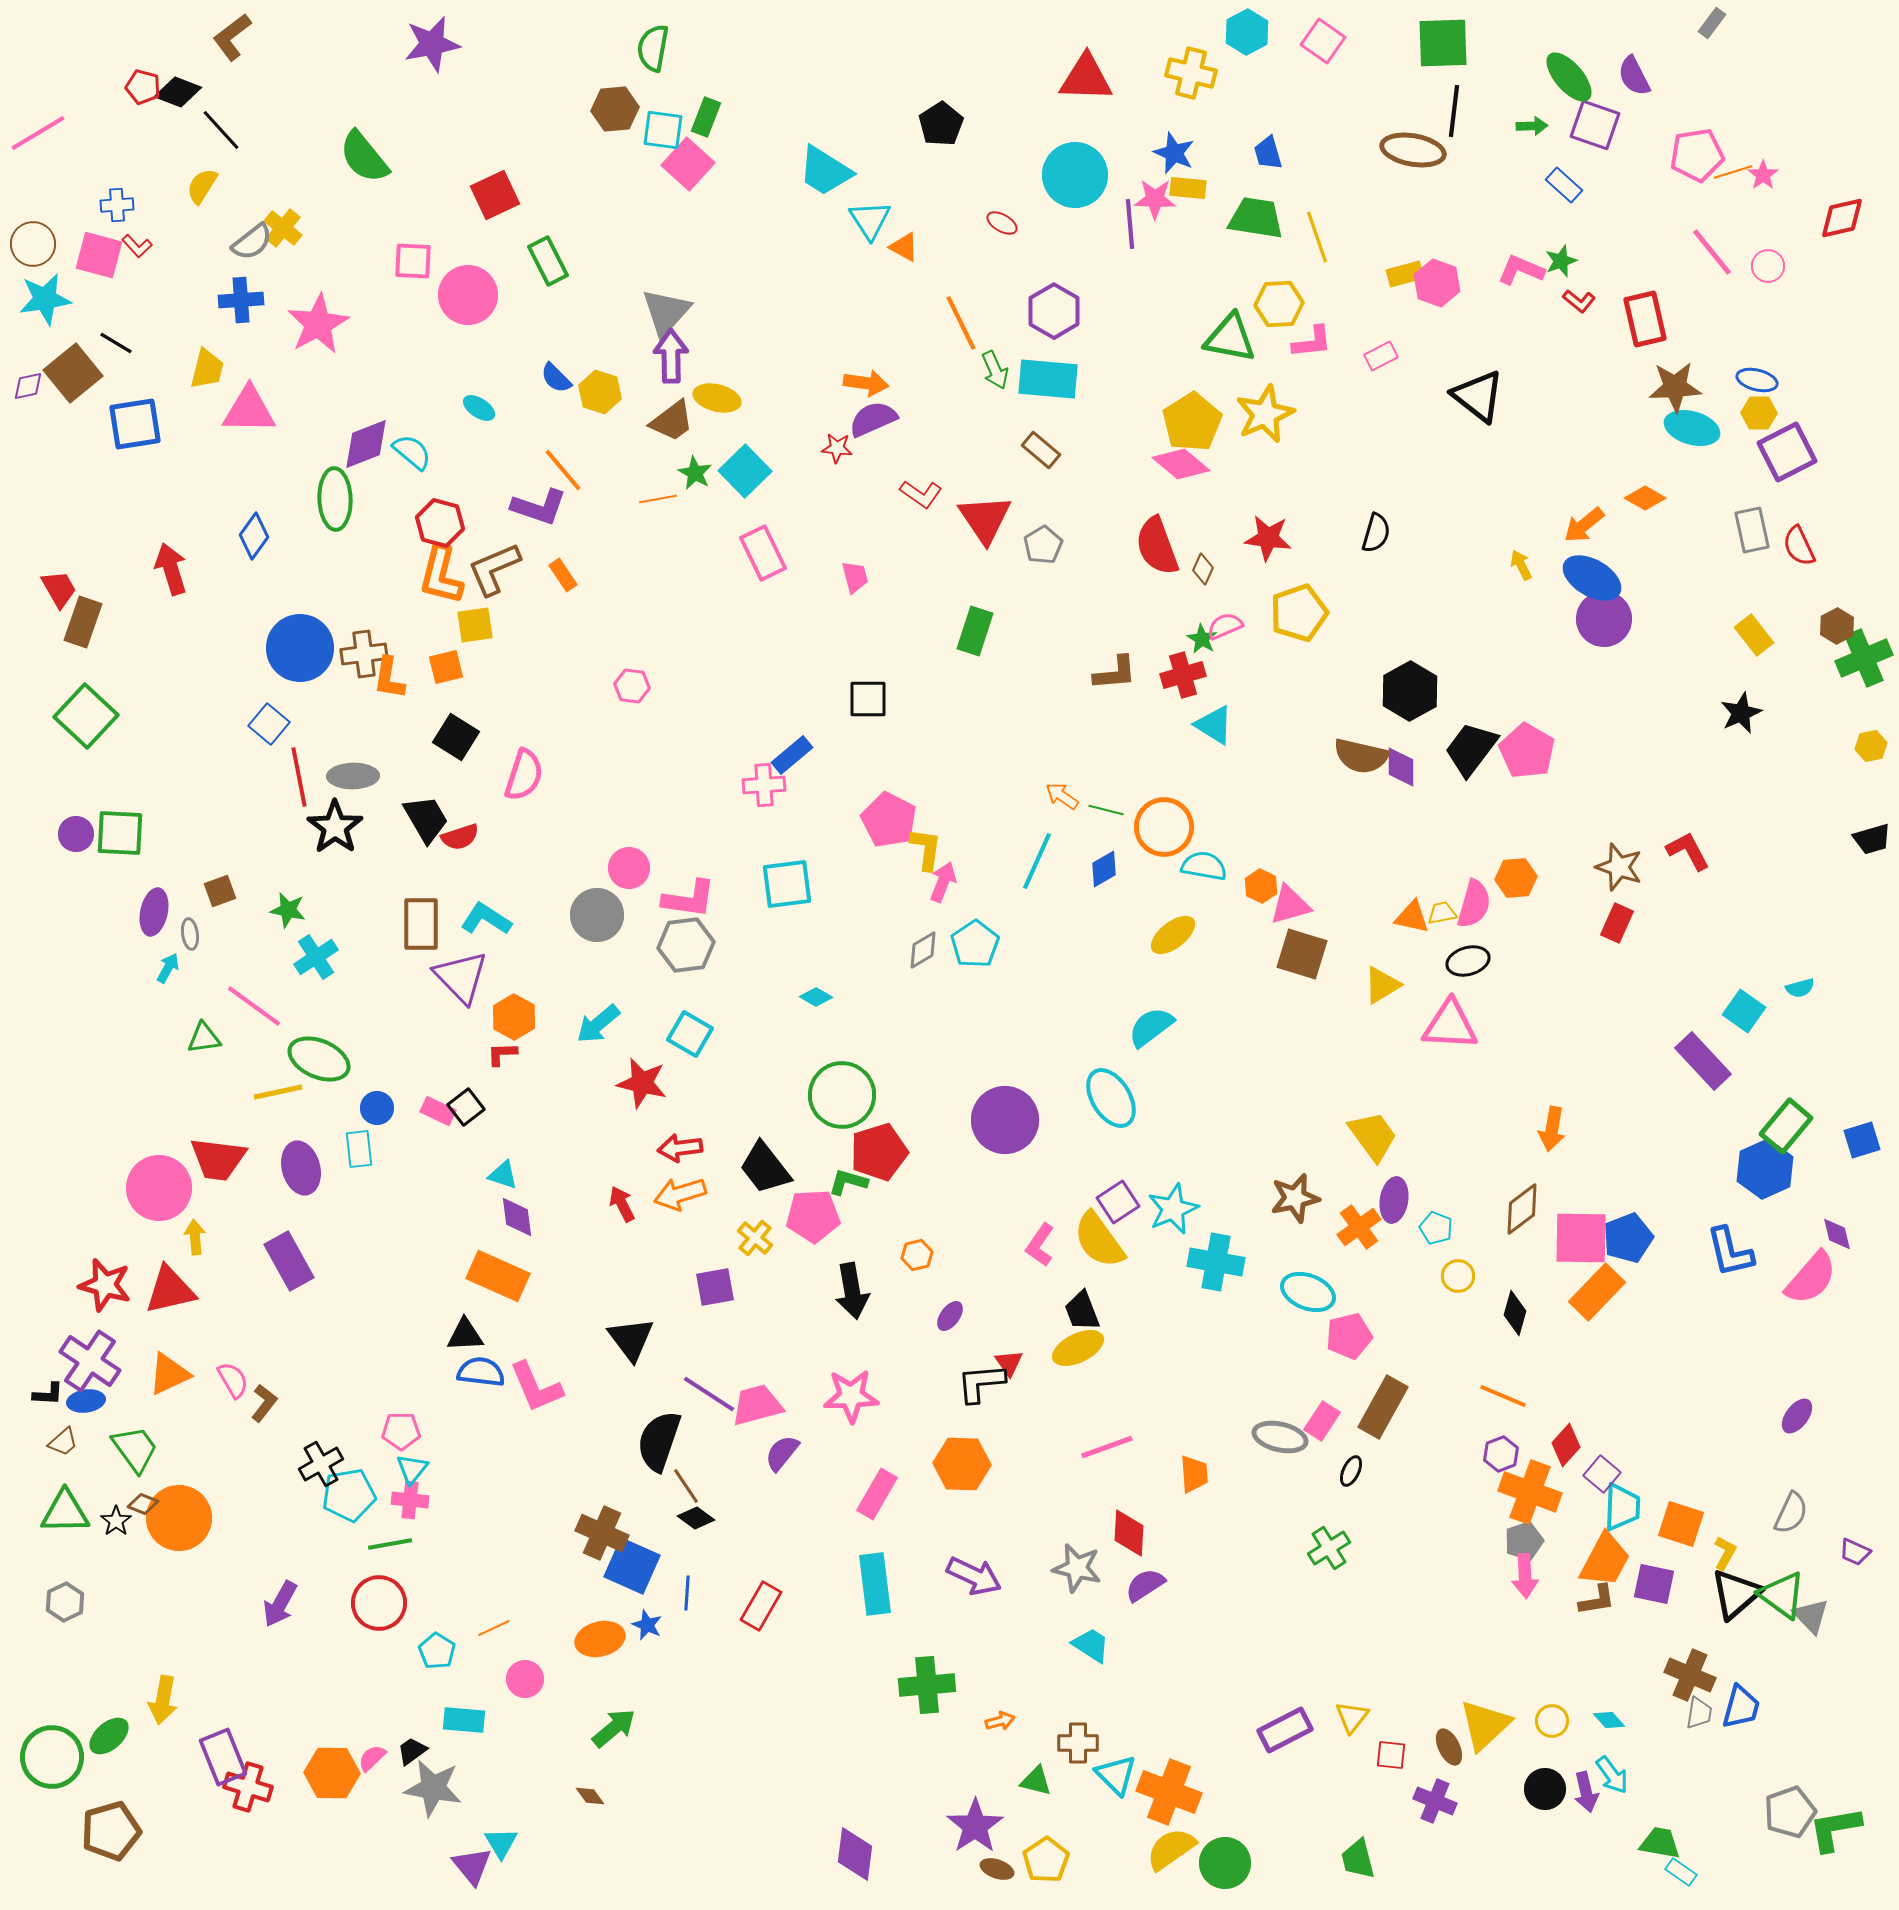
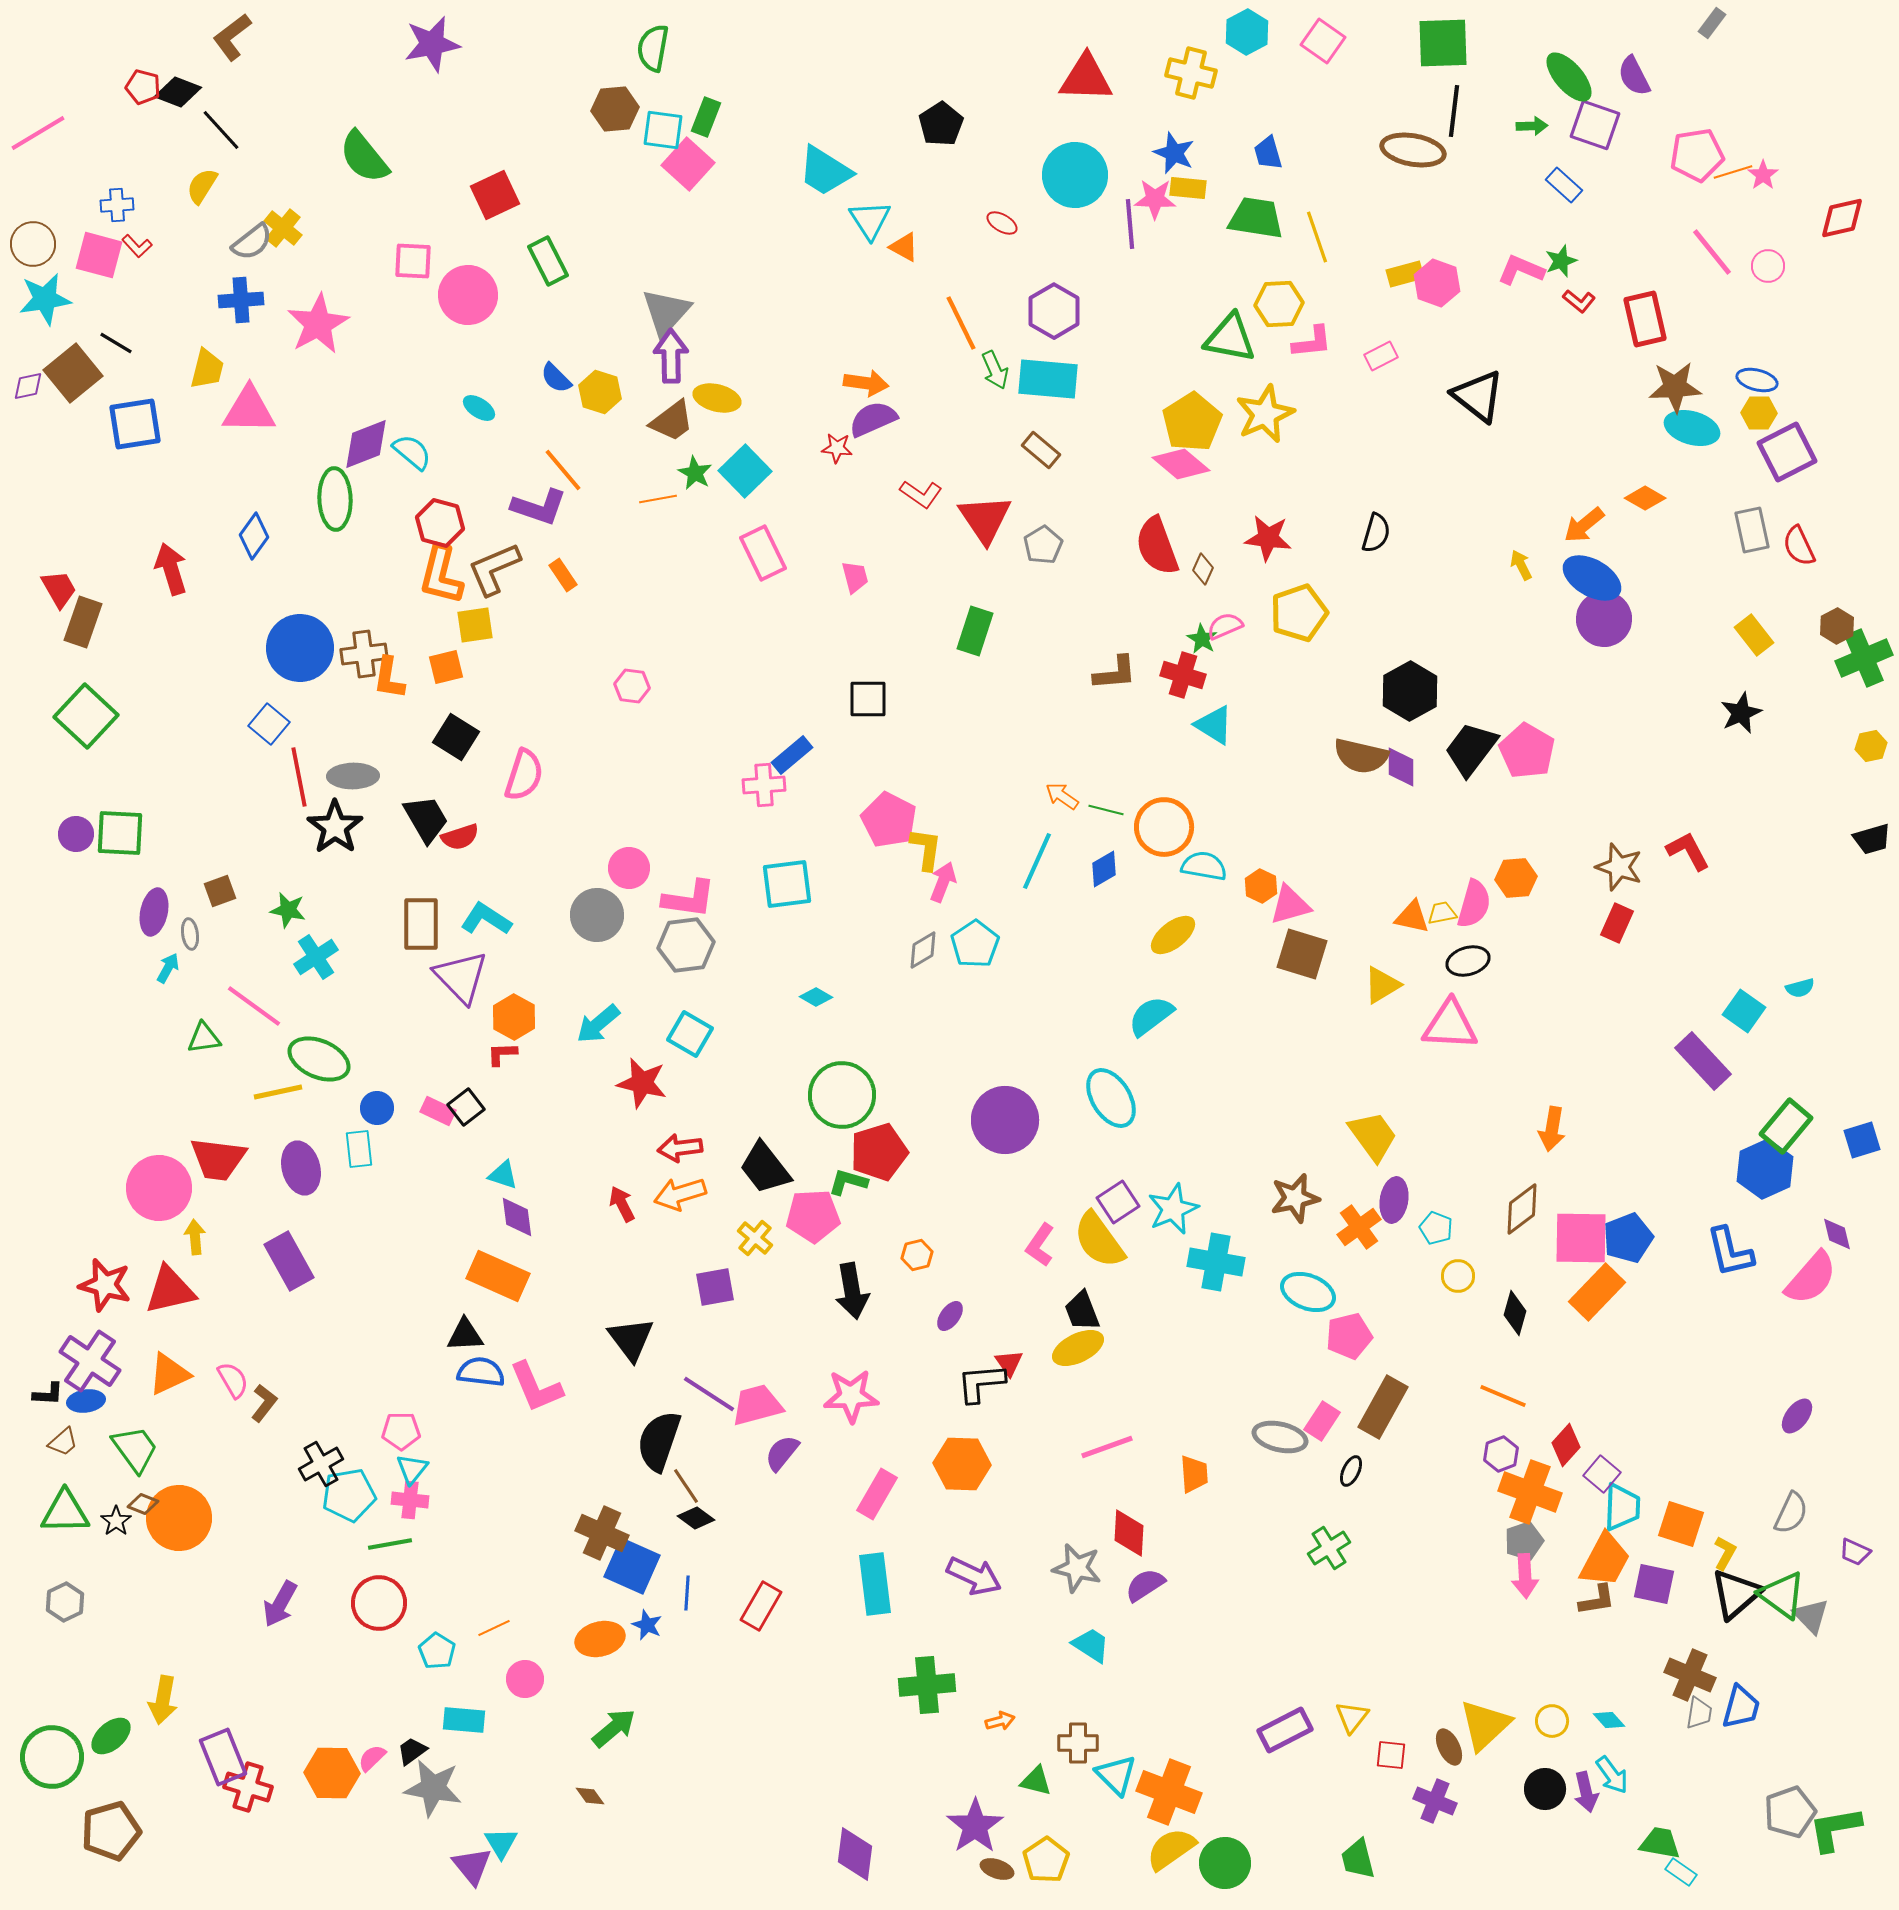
red cross at (1183, 675): rotated 33 degrees clockwise
cyan semicircle at (1151, 1027): moved 11 px up
green ellipse at (109, 1736): moved 2 px right
